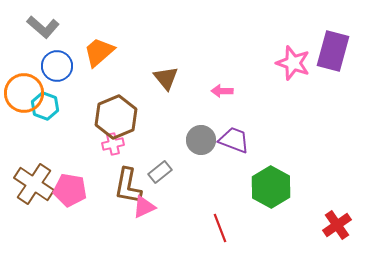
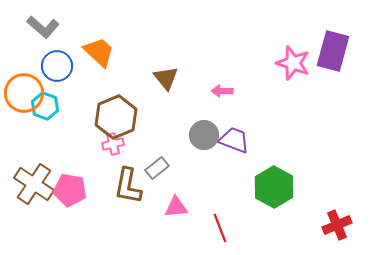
orange trapezoid: rotated 84 degrees clockwise
gray circle: moved 3 px right, 5 px up
gray rectangle: moved 3 px left, 4 px up
green hexagon: moved 3 px right
pink triangle: moved 32 px right; rotated 20 degrees clockwise
red cross: rotated 12 degrees clockwise
